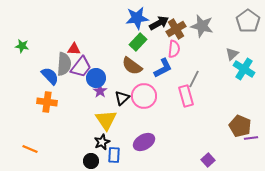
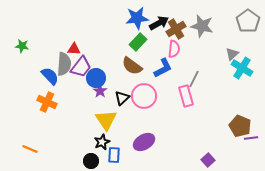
cyan cross: moved 2 px left, 1 px up
orange cross: rotated 18 degrees clockwise
